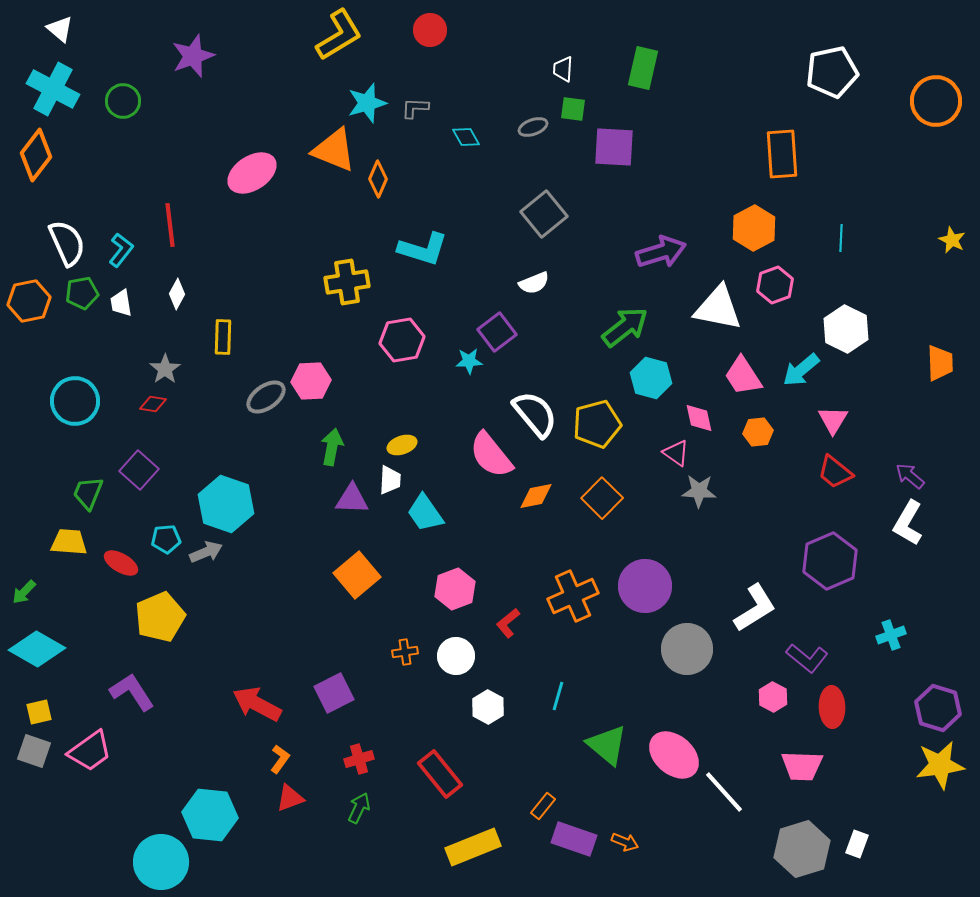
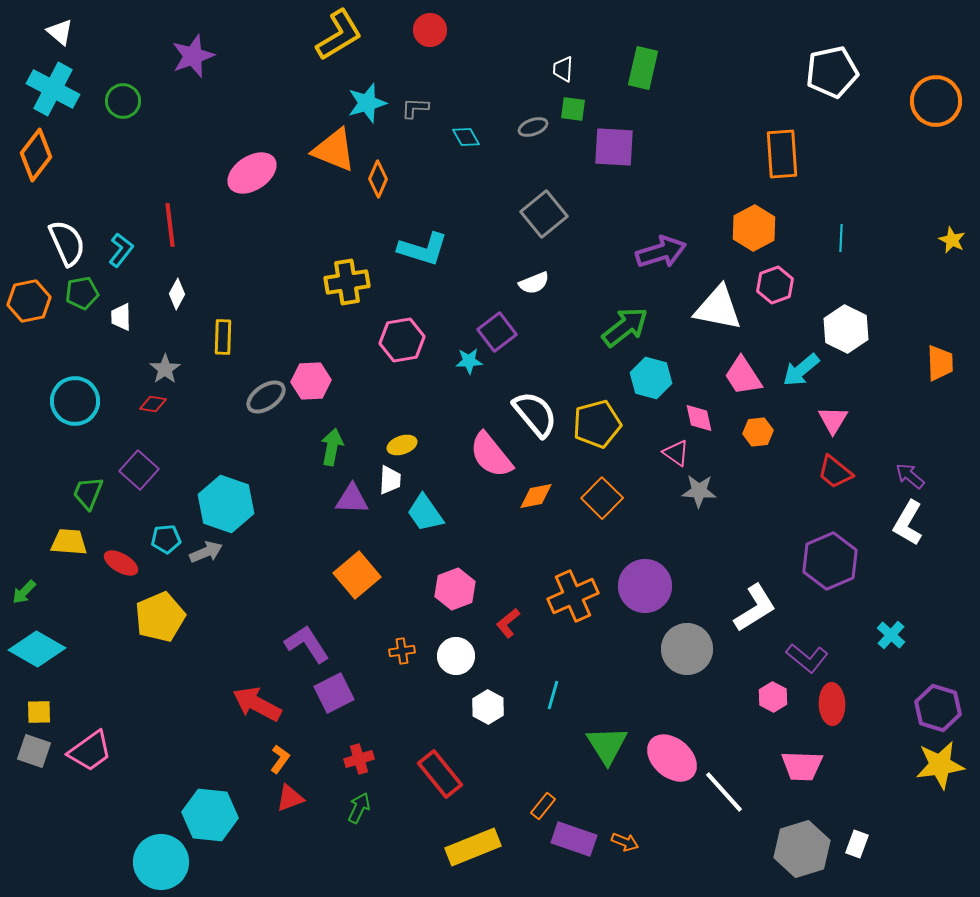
white triangle at (60, 29): moved 3 px down
white trapezoid at (121, 303): moved 14 px down; rotated 8 degrees clockwise
cyan cross at (891, 635): rotated 28 degrees counterclockwise
orange cross at (405, 652): moved 3 px left, 1 px up
purple L-shape at (132, 692): moved 175 px right, 48 px up
cyan line at (558, 696): moved 5 px left, 1 px up
red ellipse at (832, 707): moved 3 px up
yellow square at (39, 712): rotated 12 degrees clockwise
green triangle at (607, 745): rotated 18 degrees clockwise
pink ellipse at (674, 755): moved 2 px left, 3 px down
